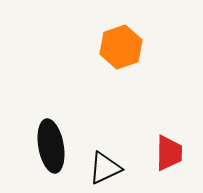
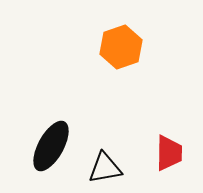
black ellipse: rotated 39 degrees clockwise
black triangle: rotated 15 degrees clockwise
